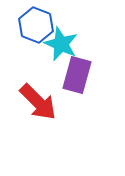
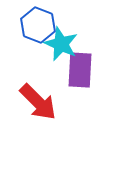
blue hexagon: moved 2 px right
purple rectangle: moved 3 px right, 5 px up; rotated 12 degrees counterclockwise
